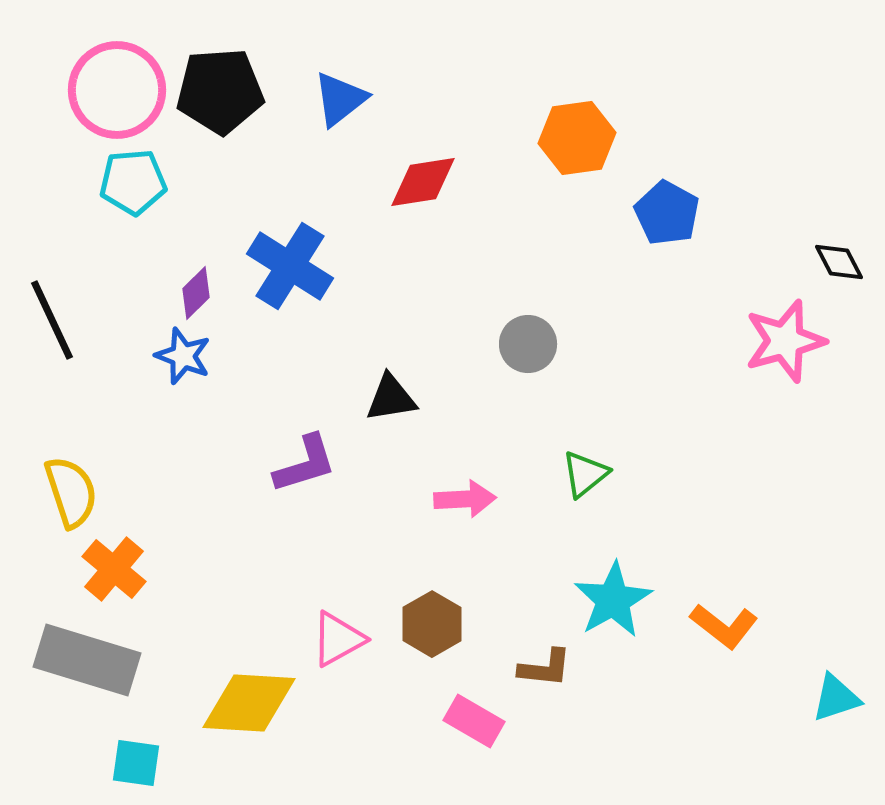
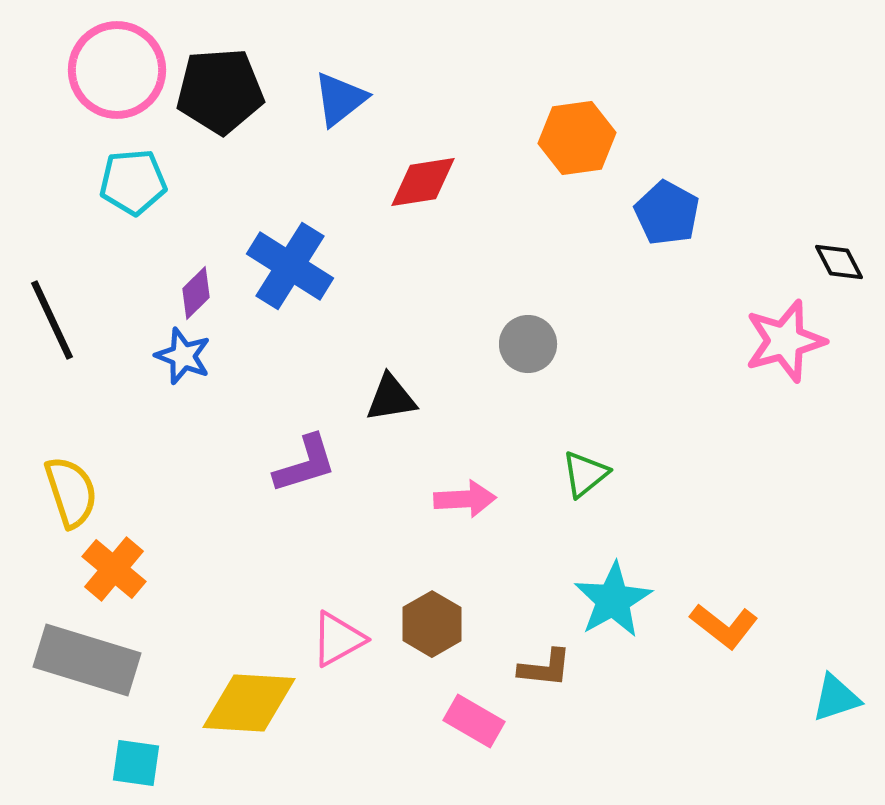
pink circle: moved 20 px up
